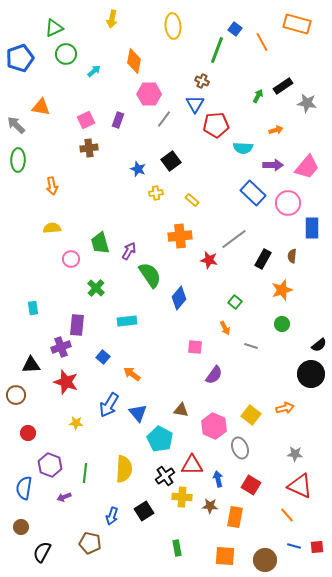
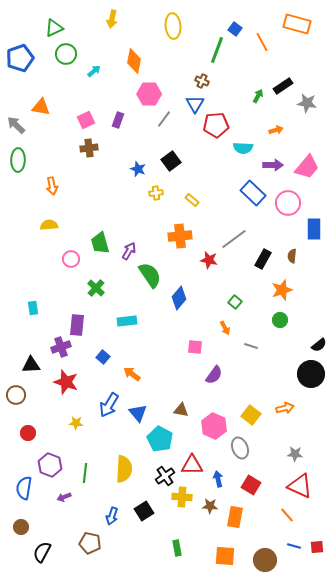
yellow semicircle at (52, 228): moved 3 px left, 3 px up
blue rectangle at (312, 228): moved 2 px right, 1 px down
green circle at (282, 324): moved 2 px left, 4 px up
